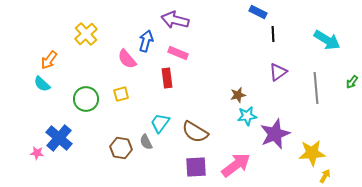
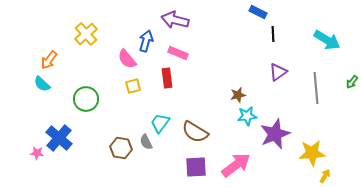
yellow square: moved 12 px right, 8 px up
